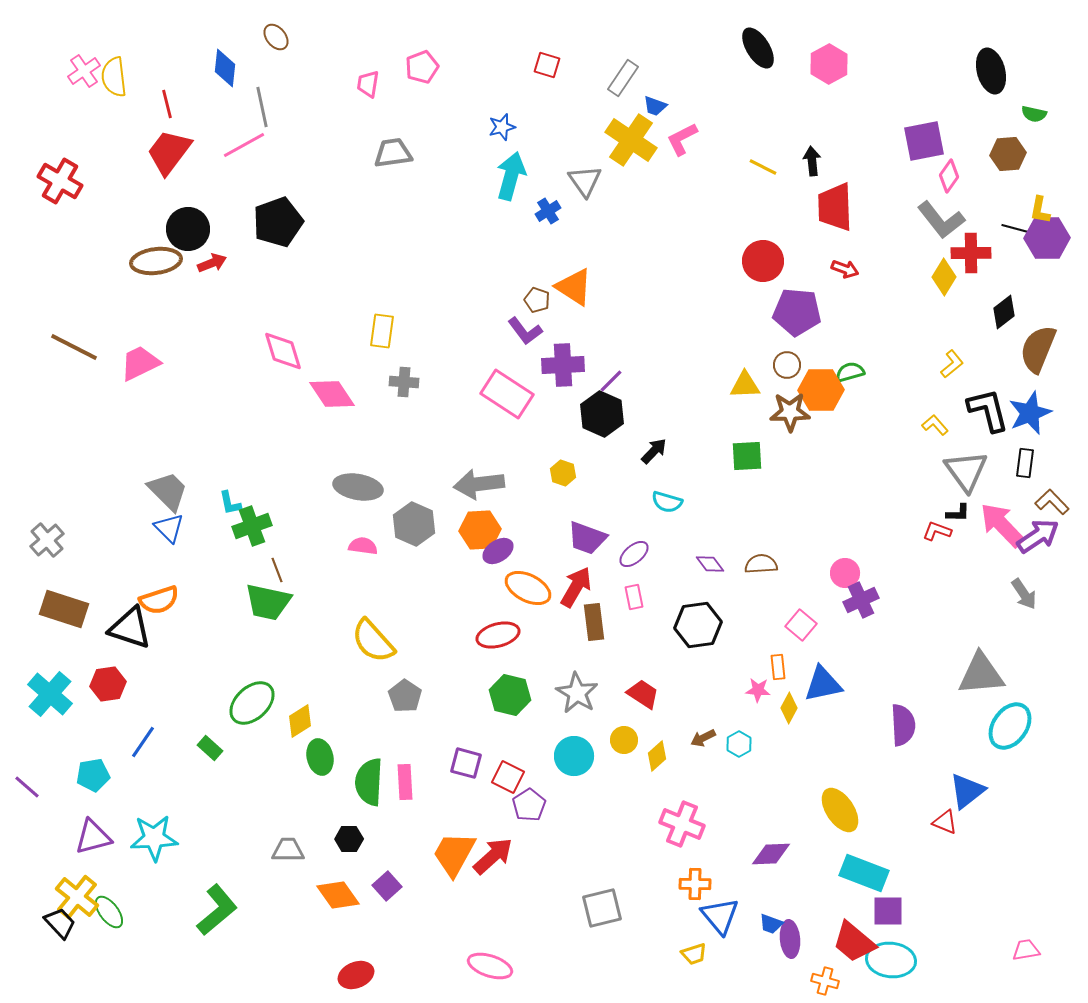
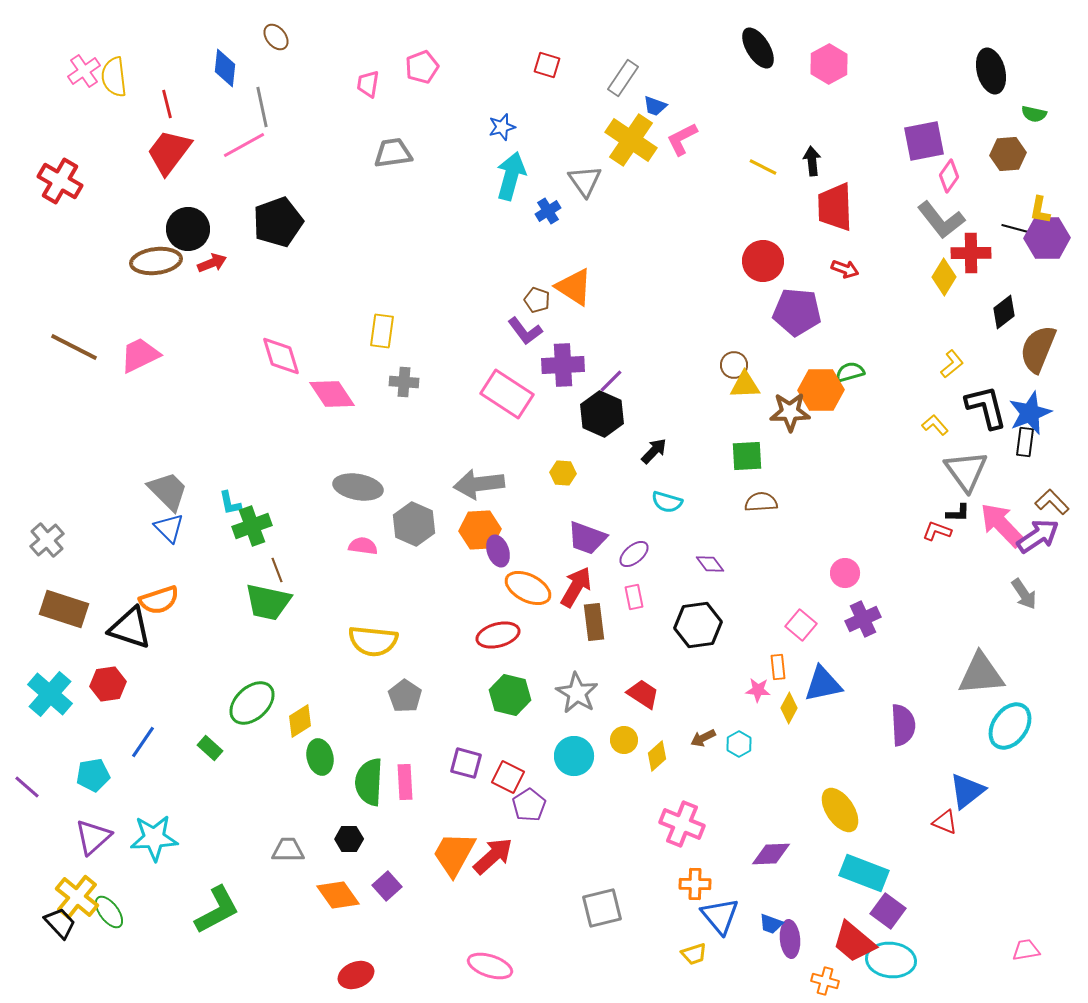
pink diamond at (283, 351): moved 2 px left, 5 px down
pink trapezoid at (140, 363): moved 8 px up
brown circle at (787, 365): moved 53 px left
black L-shape at (988, 410): moved 2 px left, 3 px up
black rectangle at (1025, 463): moved 21 px up
yellow hexagon at (563, 473): rotated 15 degrees counterclockwise
purple ellipse at (498, 551): rotated 76 degrees counterclockwise
brown semicircle at (761, 564): moved 62 px up
purple cross at (861, 600): moved 2 px right, 19 px down
yellow semicircle at (373, 641): rotated 42 degrees counterclockwise
purple triangle at (93, 837): rotated 27 degrees counterclockwise
green L-shape at (217, 910): rotated 12 degrees clockwise
purple square at (888, 911): rotated 36 degrees clockwise
